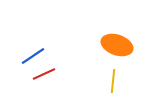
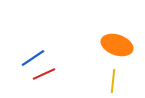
blue line: moved 2 px down
